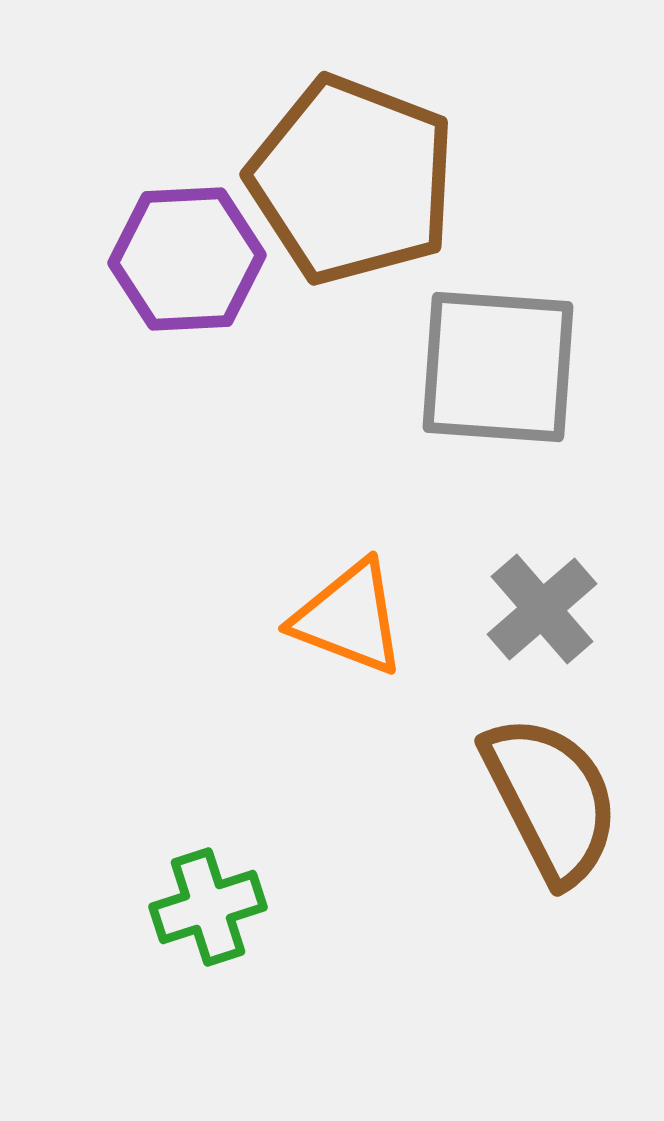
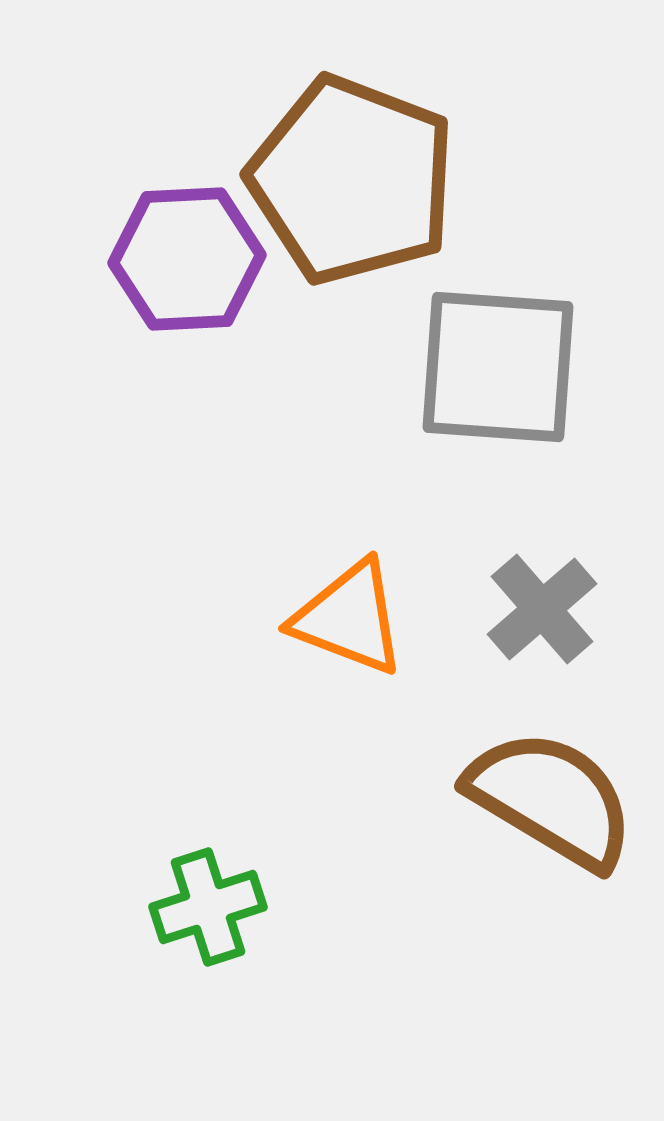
brown semicircle: rotated 32 degrees counterclockwise
